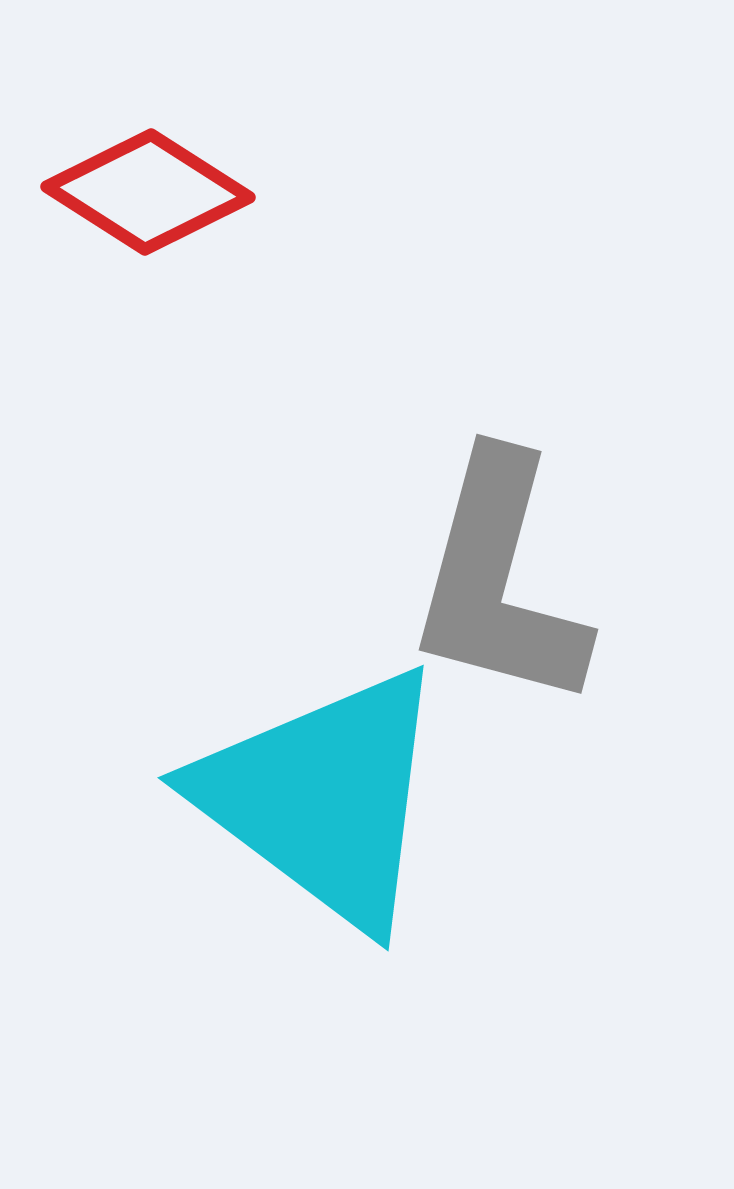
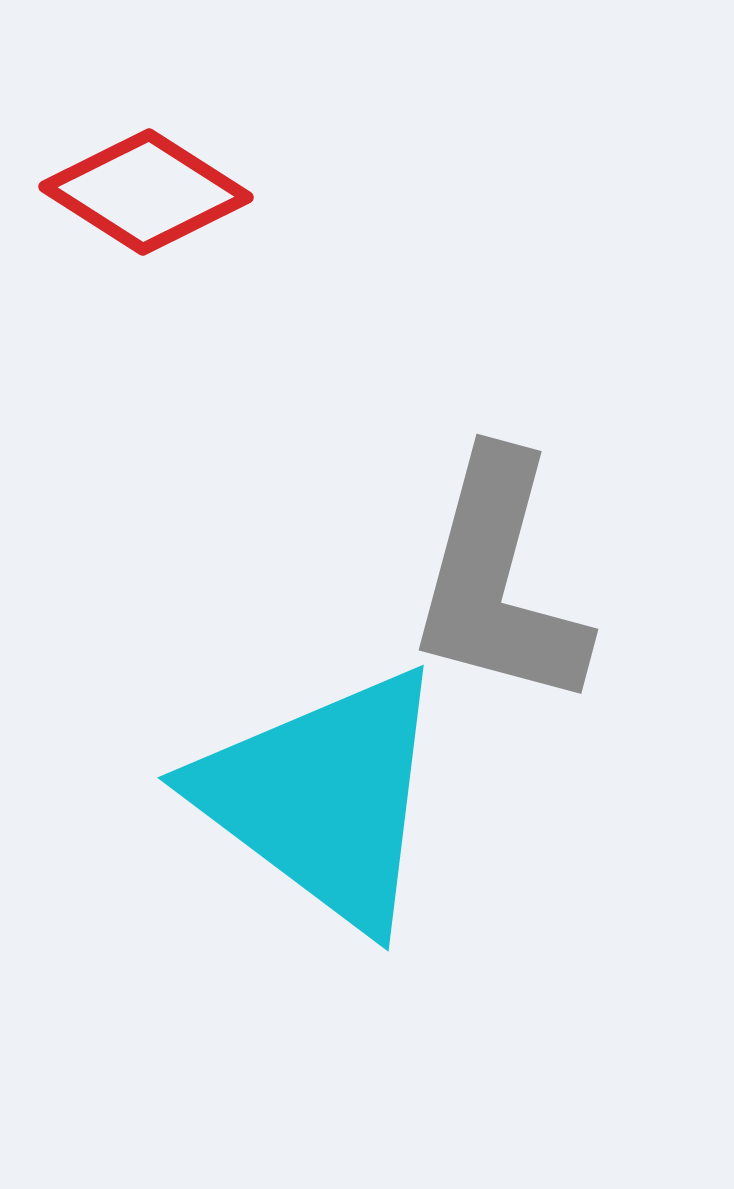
red diamond: moved 2 px left
